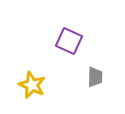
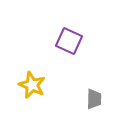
gray trapezoid: moved 1 px left, 22 px down
